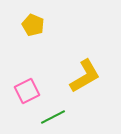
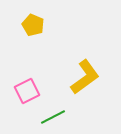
yellow L-shape: moved 1 px down; rotated 6 degrees counterclockwise
